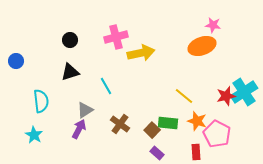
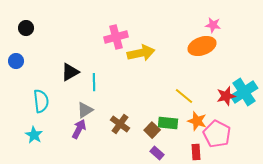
black circle: moved 44 px left, 12 px up
black triangle: rotated 12 degrees counterclockwise
cyan line: moved 12 px left, 4 px up; rotated 30 degrees clockwise
